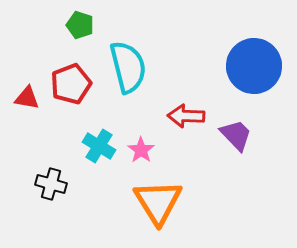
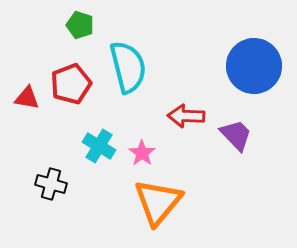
pink star: moved 1 px right, 3 px down
orange triangle: rotated 12 degrees clockwise
